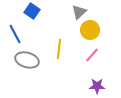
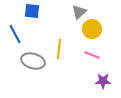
blue square: rotated 28 degrees counterclockwise
yellow circle: moved 2 px right, 1 px up
pink line: rotated 70 degrees clockwise
gray ellipse: moved 6 px right, 1 px down
purple star: moved 6 px right, 5 px up
